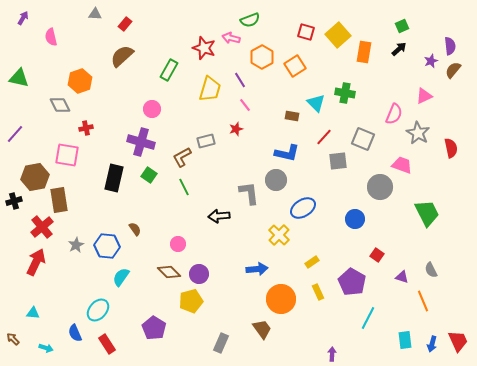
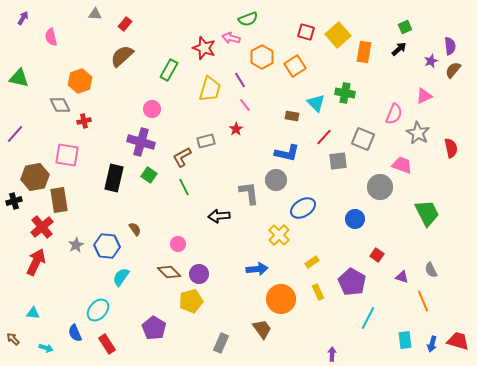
green semicircle at (250, 20): moved 2 px left, 1 px up
green square at (402, 26): moved 3 px right, 1 px down
red cross at (86, 128): moved 2 px left, 7 px up
red star at (236, 129): rotated 16 degrees counterclockwise
red trapezoid at (458, 341): rotated 50 degrees counterclockwise
